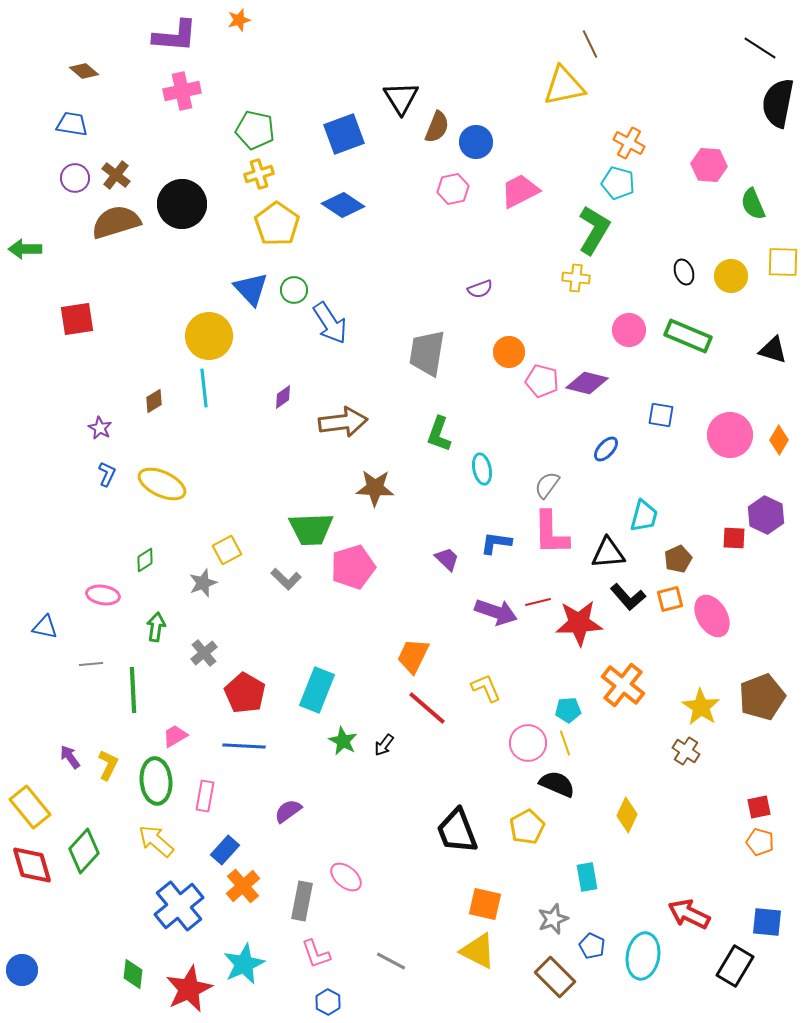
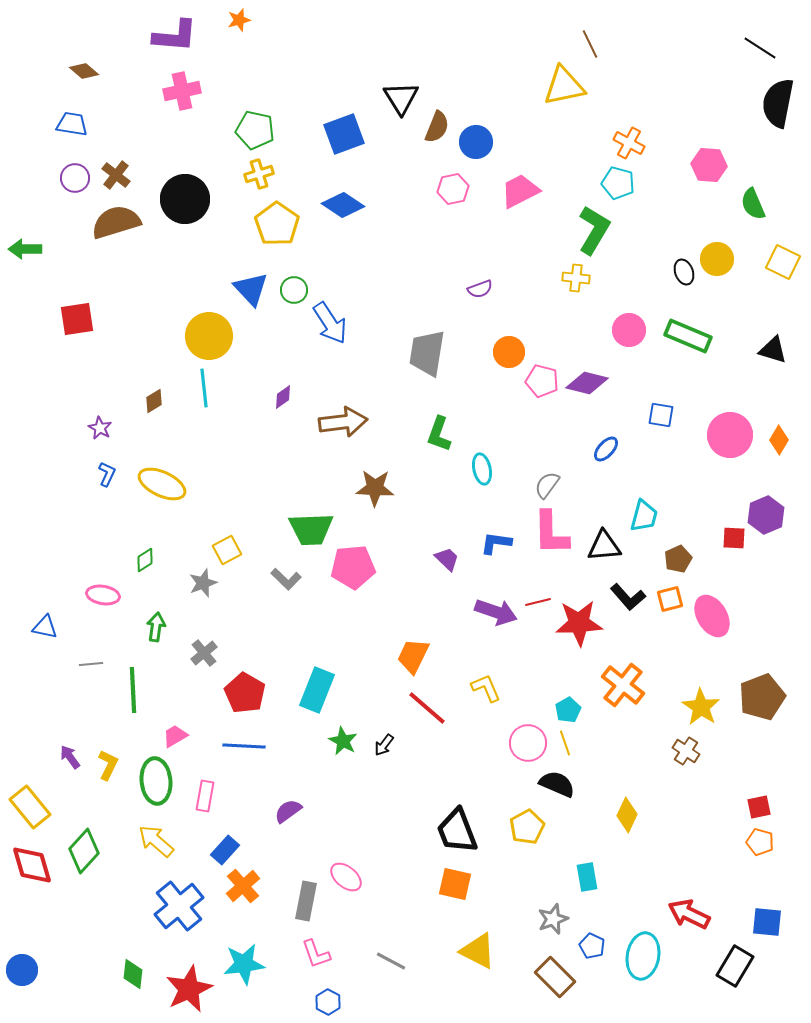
black circle at (182, 204): moved 3 px right, 5 px up
yellow square at (783, 262): rotated 24 degrees clockwise
yellow circle at (731, 276): moved 14 px left, 17 px up
purple hexagon at (766, 515): rotated 12 degrees clockwise
black triangle at (608, 553): moved 4 px left, 7 px up
pink pentagon at (353, 567): rotated 12 degrees clockwise
cyan pentagon at (568, 710): rotated 25 degrees counterclockwise
gray rectangle at (302, 901): moved 4 px right
orange square at (485, 904): moved 30 px left, 20 px up
cyan star at (244, 964): rotated 18 degrees clockwise
